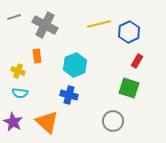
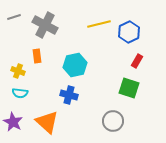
cyan hexagon: rotated 10 degrees clockwise
